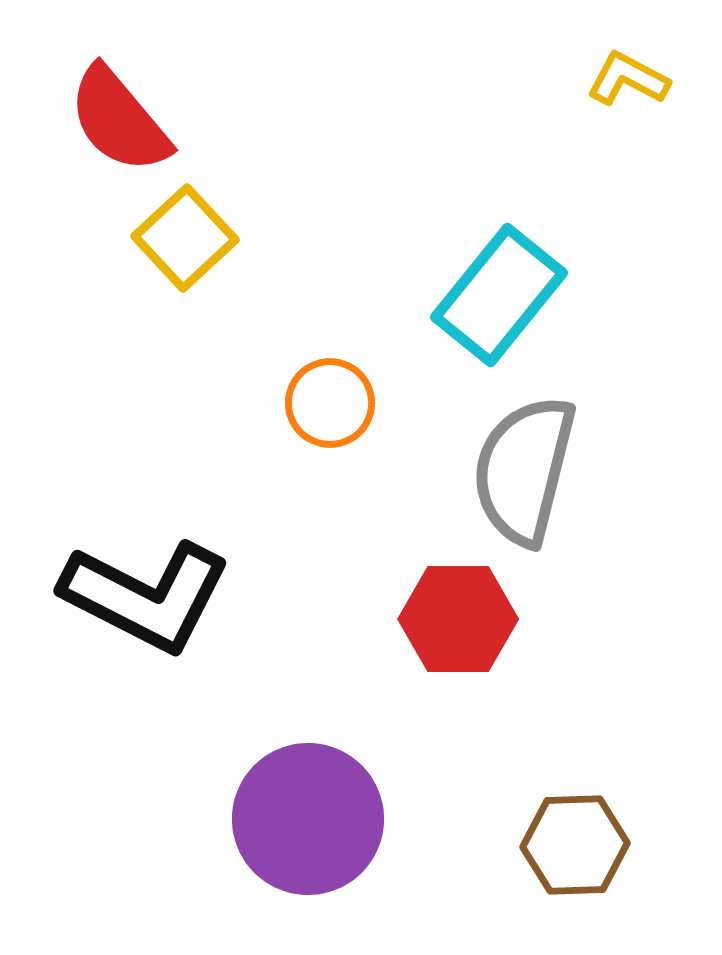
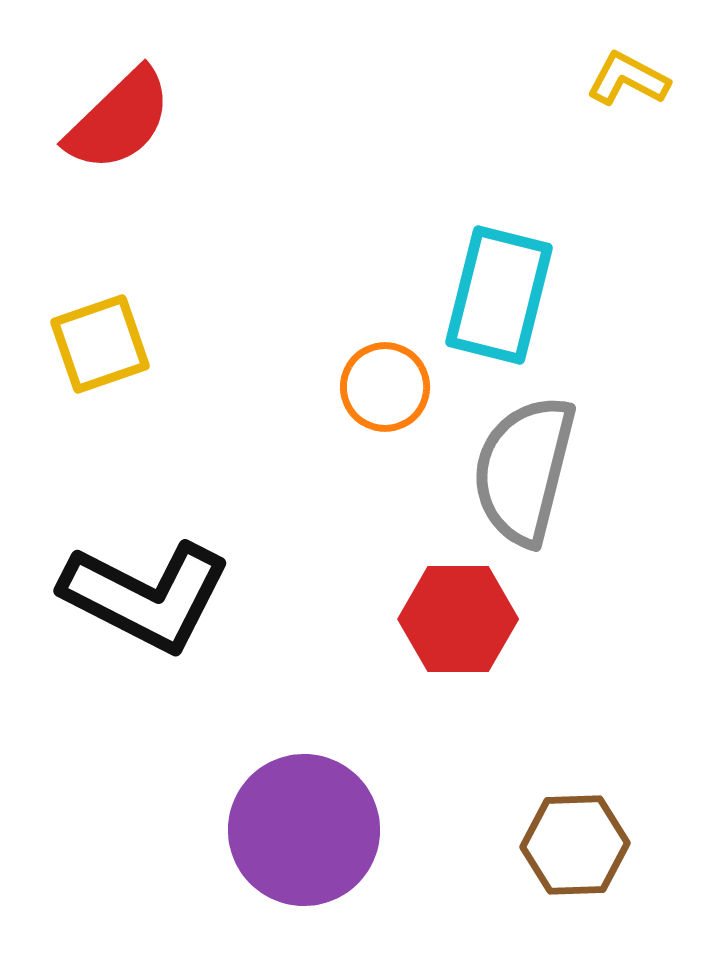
red semicircle: rotated 94 degrees counterclockwise
yellow square: moved 85 px left, 106 px down; rotated 24 degrees clockwise
cyan rectangle: rotated 25 degrees counterclockwise
orange circle: moved 55 px right, 16 px up
purple circle: moved 4 px left, 11 px down
